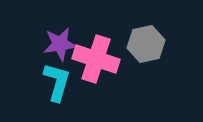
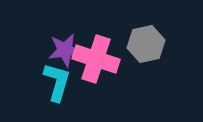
purple star: moved 5 px right, 6 px down
